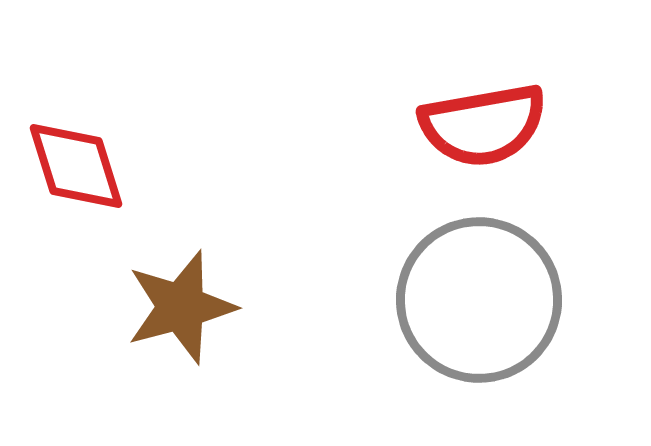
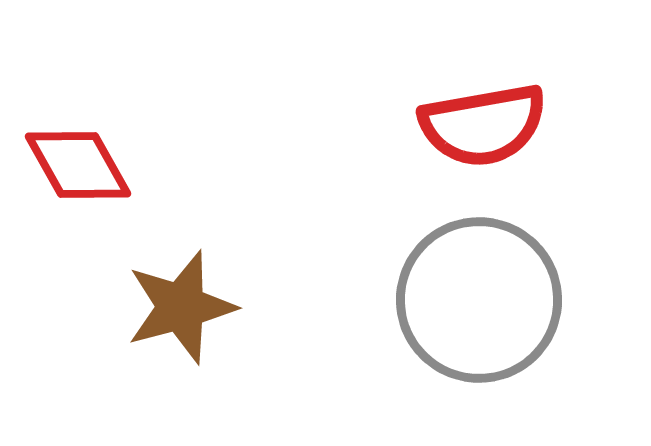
red diamond: moved 2 px right, 1 px up; rotated 12 degrees counterclockwise
